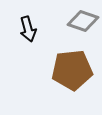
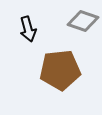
brown pentagon: moved 12 px left
